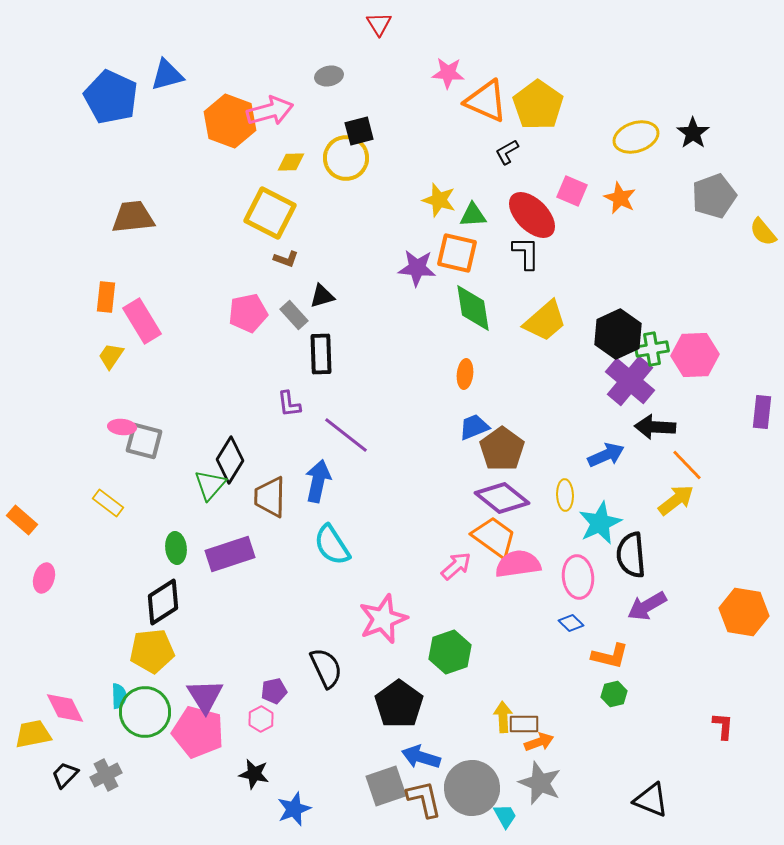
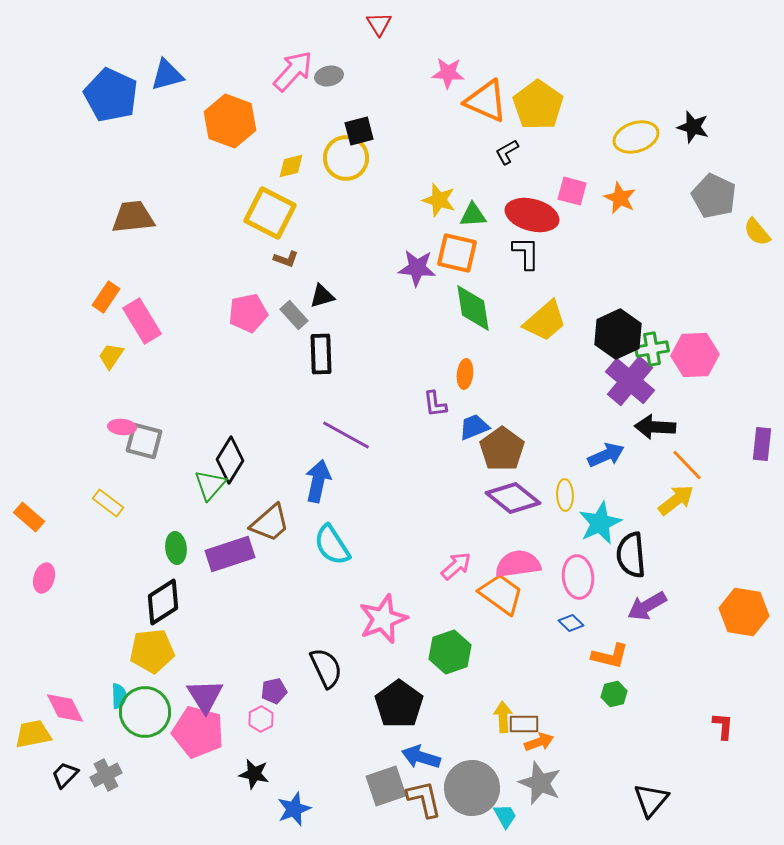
blue pentagon at (111, 97): moved 2 px up
pink arrow at (270, 111): moved 23 px right, 40 px up; rotated 33 degrees counterclockwise
black star at (693, 133): moved 6 px up; rotated 20 degrees counterclockwise
yellow diamond at (291, 162): moved 4 px down; rotated 12 degrees counterclockwise
pink square at (572, 191): rotated 8 degrees counterclockwise
gray pentagon at (714, 196): rotated 27 degrees counterclockwise
red ellipse at (532, 215): rotated 30 degrees counterclockwise
yellow semicircle at (763, 232): moved 6 px left
orange rectangle at (106, 297): rotated 28 degrees clockwise
purple L-shape at (289, 404): moved 146 px right
purple rectangle at (762, 412): moved 32 px down
purple line at (346, 435): rotated 9 degrees counterclockwise
brown trapezoid at (270, 497): moved 26 px down; rotated 132 degrees counterclockwise
purple diamond at (502, 498): moved 11 px right
orange rectangle at (22, 520): moved 7 px right, 3 px up
orange trapezoid at (494, 537): moved 7 px right, 57 px down
black triangle at (651, 800): rotated 48 degrees clockwise
